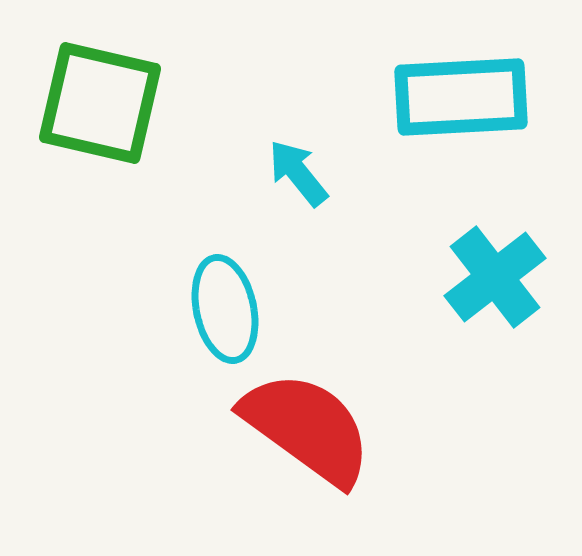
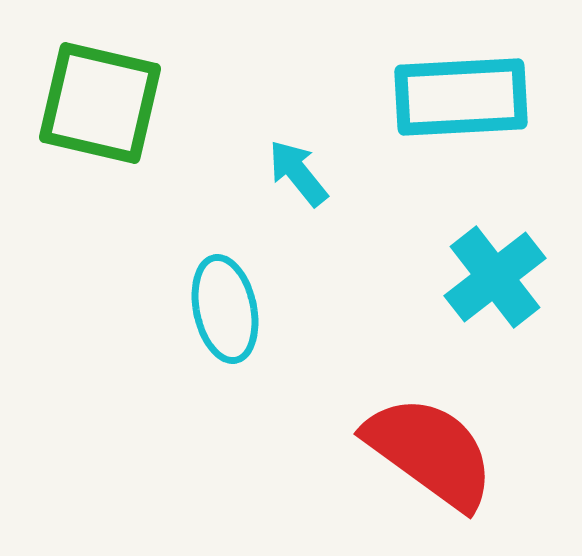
red semicircle: moved 123 px right, 24 px down
